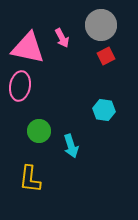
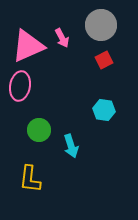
pink triangle: moved 2 px up; rotated 36 degrees counterclockwise
red square: moved 2 px left, 4 px down
green circle: moved 1 px up
